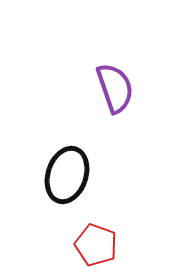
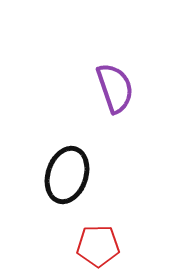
red pentagon: moved 2 px right, 1 px down; rotated 21 degrees counterclockwise
